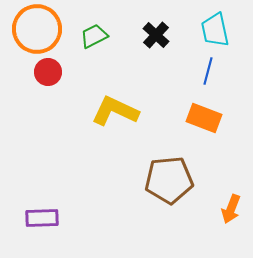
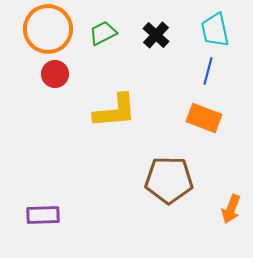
orange circle: moved 11 px right
green trapezoid: moved 9 px right, 3 px up
red circle: moved 7 px right, 2 px down
yellow L-shape: rotated 150 degrees clockwise
brown pentagon: rotated 6 degrees clockwise
purple rectangle: moved 1 px right, 3 px up
